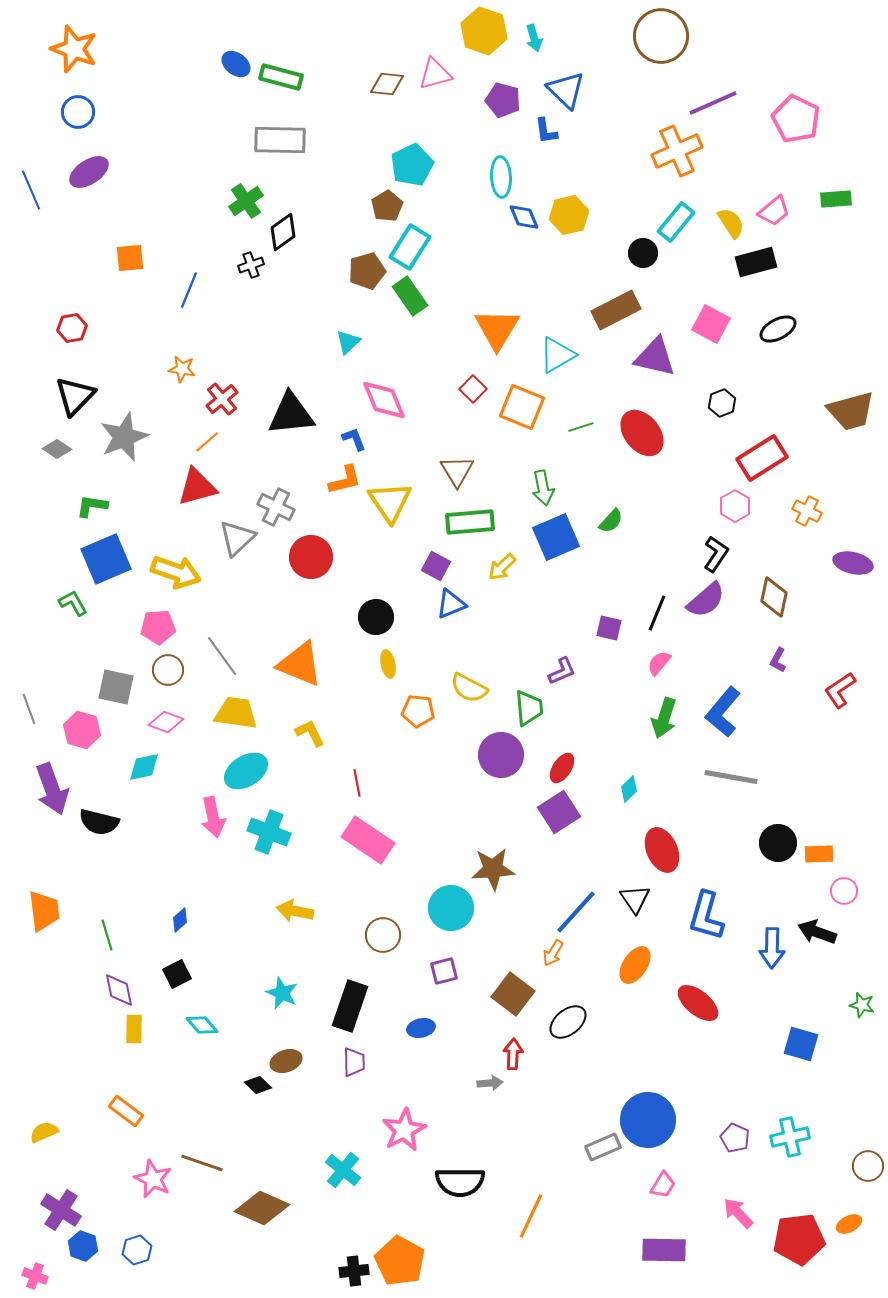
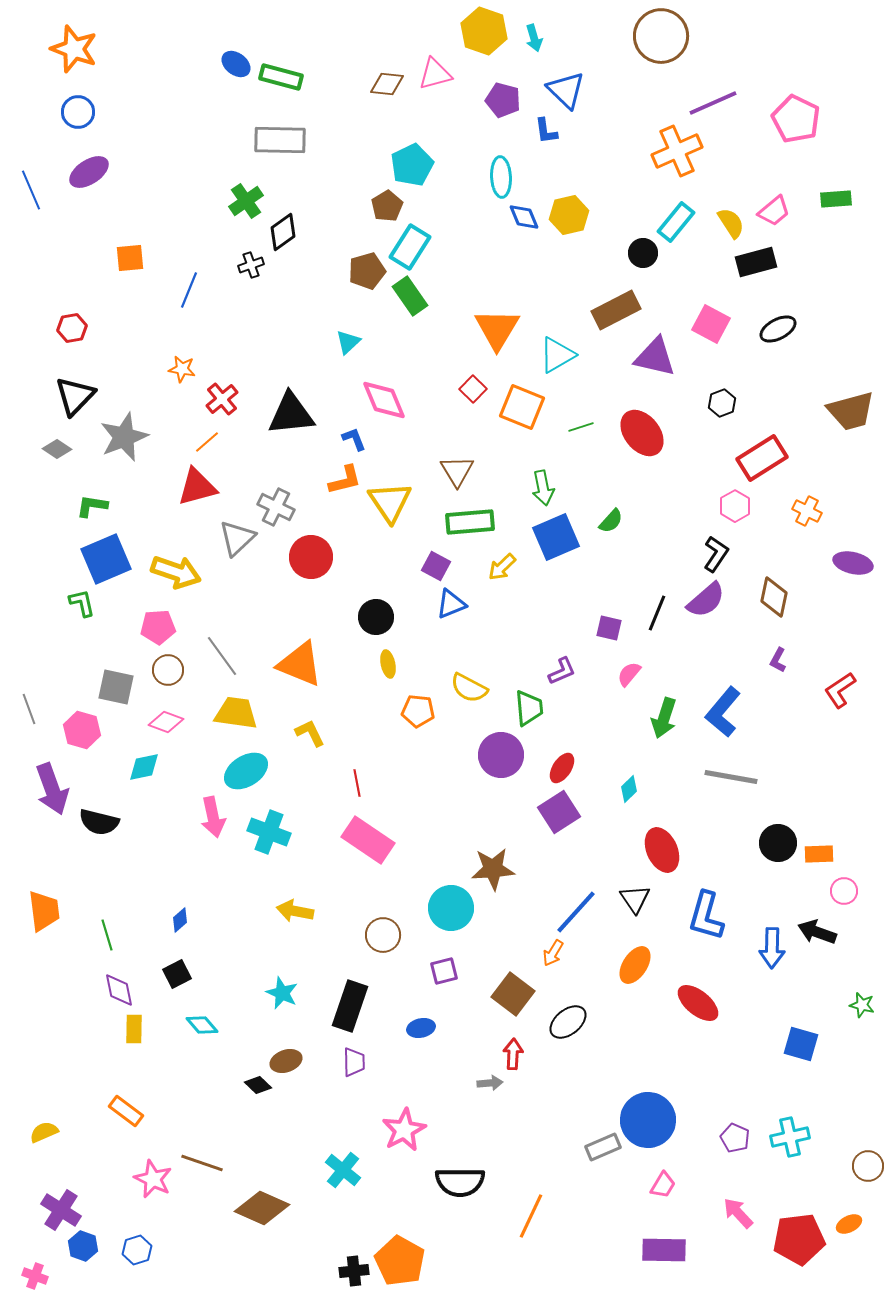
green L-shape at (73, 603): moved 9 px right; rotated 16 degrees clockwise
pink semicircle at (659, 663): moved 30 px left, 11 px down
